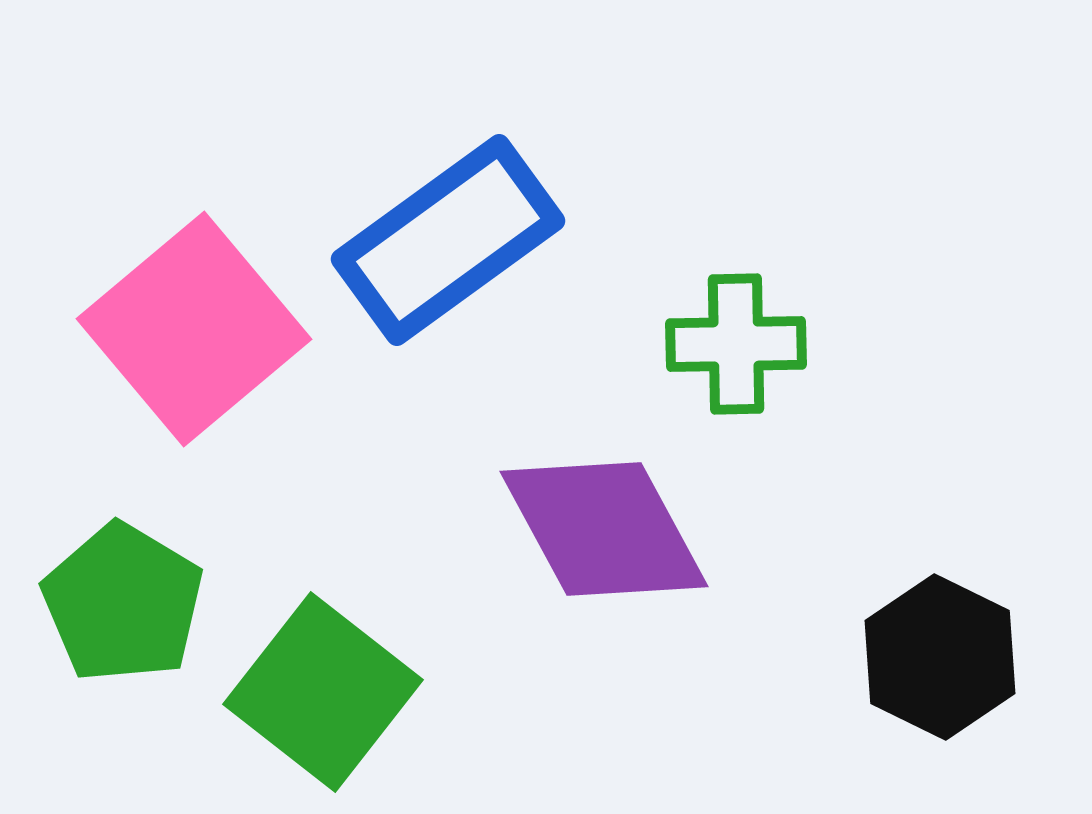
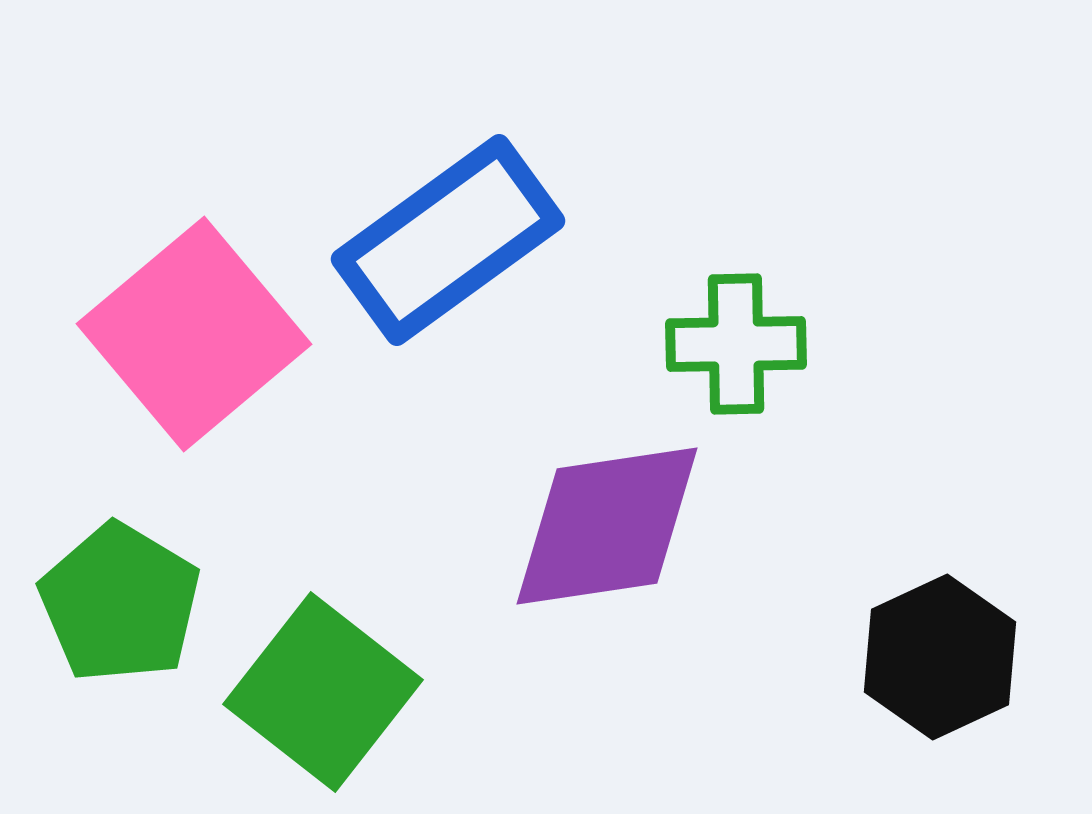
pink square: moved 5 px down
purple diamond: moved 3 px right, 3 px up; rotated 70 degrees counterclockwise
green pentagon: moved 3 px left
black hexagon: rotated 9 degrees clockwise
